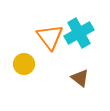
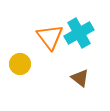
yellow circle: moved 4 px left
